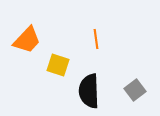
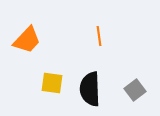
orange line: moved 3 px right, 3 px up
yellow square: moved 6 px left, 18 px down; rotated 10 degrees counterclockwise
black semicircle: moved 1 px right, 2 px up
